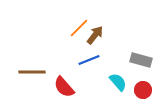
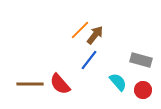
orange line: moved 1 px right, 2 px down
blue line: rotated 30 degrees counterclockwise
brown line: moved 2 px left, 12 px down
red semicircle: moved 4 px left, 3 px up
